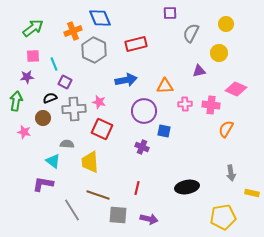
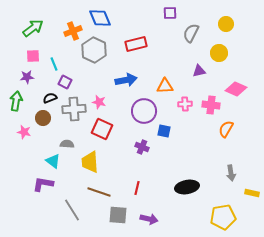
brown line at (98, 195): moved 1 px right, 3 px up
